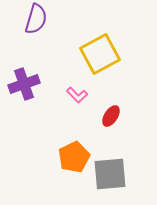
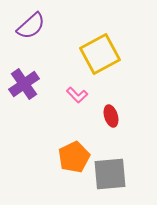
purple semicircle: moved 5 px left, 7 px down; rotated 32 degrees clockwise
purple cross: rotated 16 degrees counterclockwise
red ellipse: rotated 50 degrees counterclockwise
